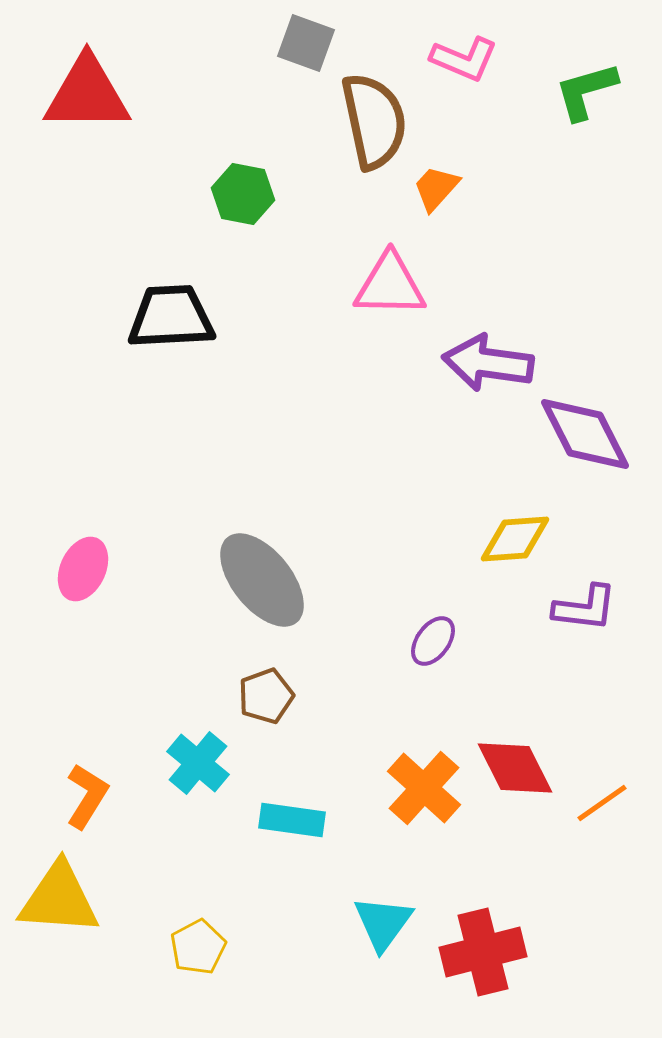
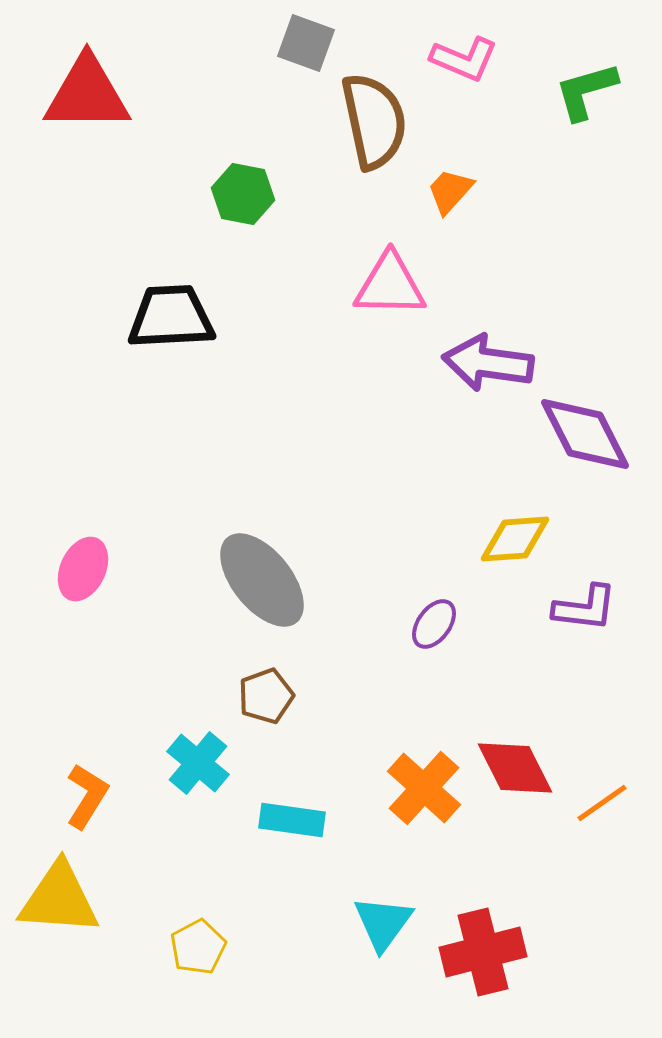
orange trapezoid: moved 14 px right, 3 px down
purple ellipse: moved 1 px right, 17 px up
